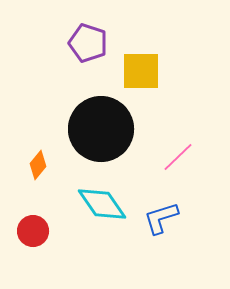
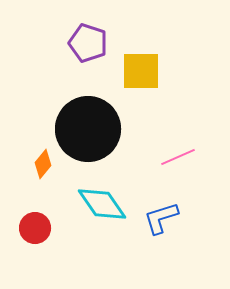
black circle: moved 13 px left
pink line: rotated 20 degrees clockwise
orange diamond: moved 5 px right, 1 px up
red circle: moved 2 px right, 3 px up
